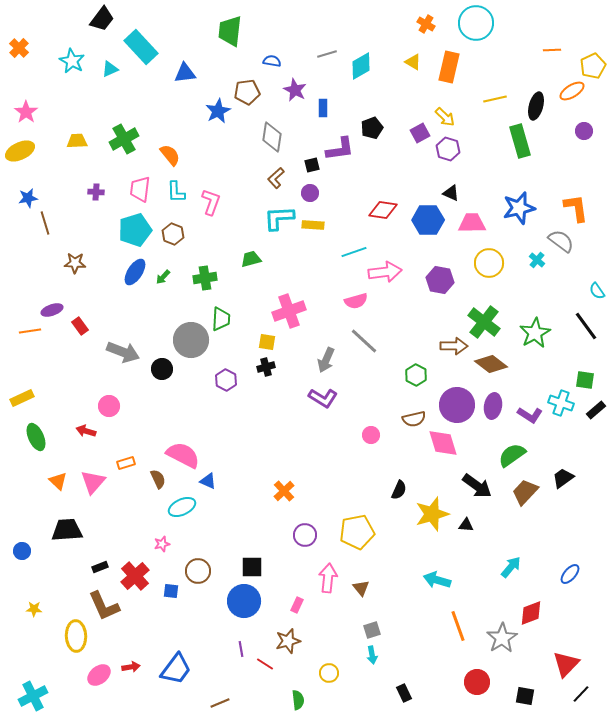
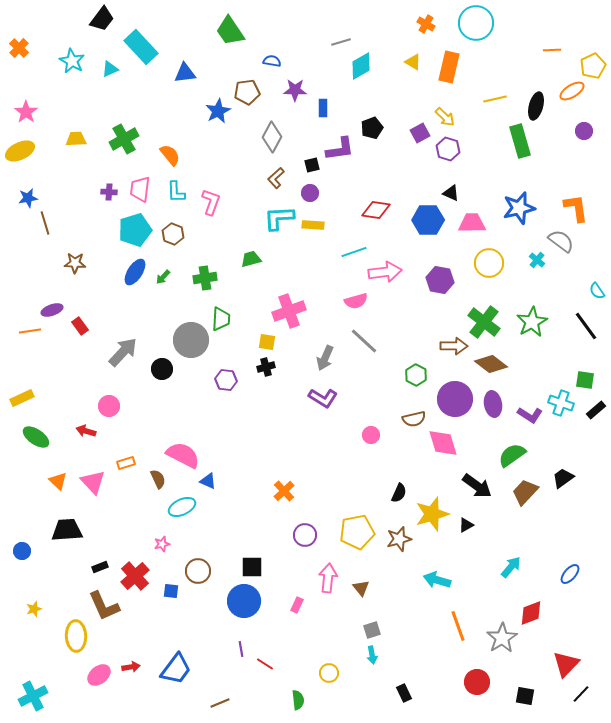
green trapezoid at (230, 31): rotated 40 degrees counterclockwise
gray line at (327, 54): moved 14 px right, 12 px up
purple star at (295, 90): rotated 25 degrees counterclockwise
gray diamond at (272, 137): rotated 20 degrees clockwise
yellow trapezoid at (77, 141): moved 1 px left, 2 px up
purple cross at (96, 192): moved 13 px right
red diamond at (383, 210): moved 7 px left
green star at (535, 333): moved 3 px left, 11 px up
gray arrow at (123, 352): rotated 68 degrees counterclockwise
gray arrow at (326, 360): moved 1 px left, 2 px up
purple hexagon at (226, 380): rotated 20 degrees counterclockwise
purple circle at (457, 405): moved 2 px left, 6 px up
purple ellipse at (493, 406): moved 2 px up; rotated 20 degrees counterclockwise
green ellipse at (36, 437): rotated 32 degrees counterclockwise
pink triangle at (93, 482): rotated 24 degrees counterclockwise
black semicircle at (399, 490): moved 3 px down
black triangle at (466, 525): rotated 35 degrees counterclockwise
yellow star at (34, 609): rotated 21 degrees counterclockwise
brown star at (288, 641): moved 111 px right, 102 px up
